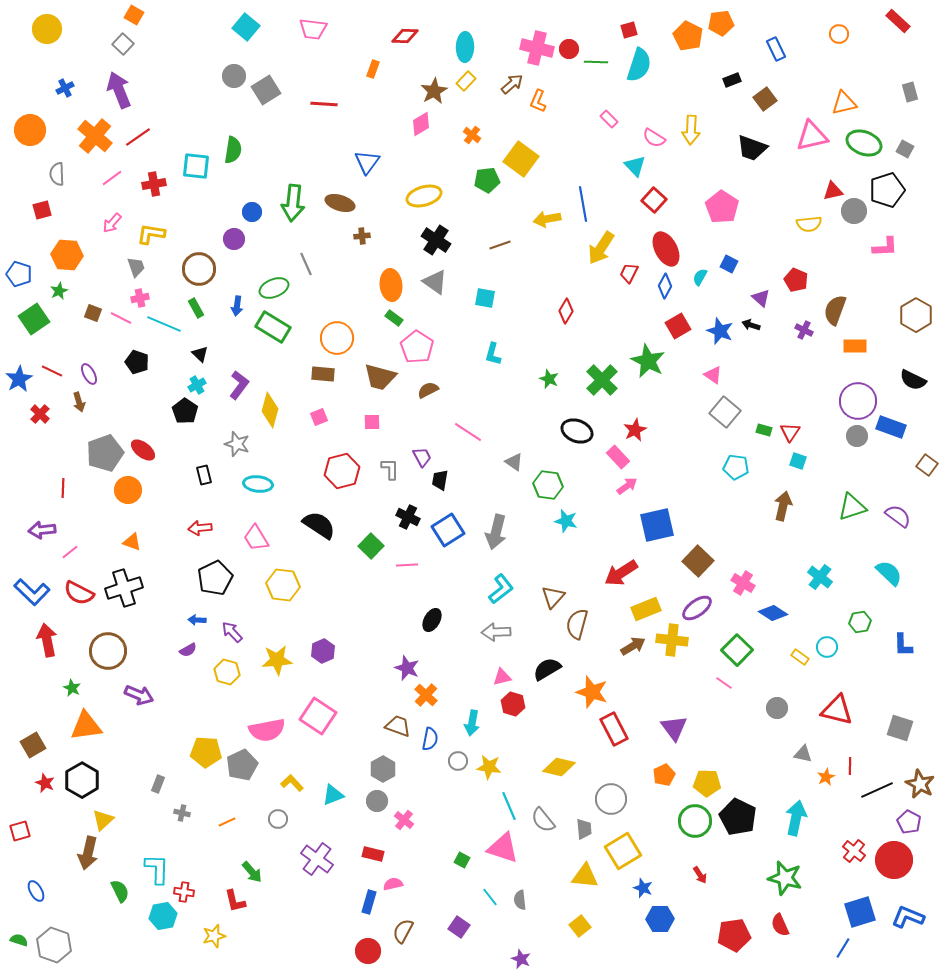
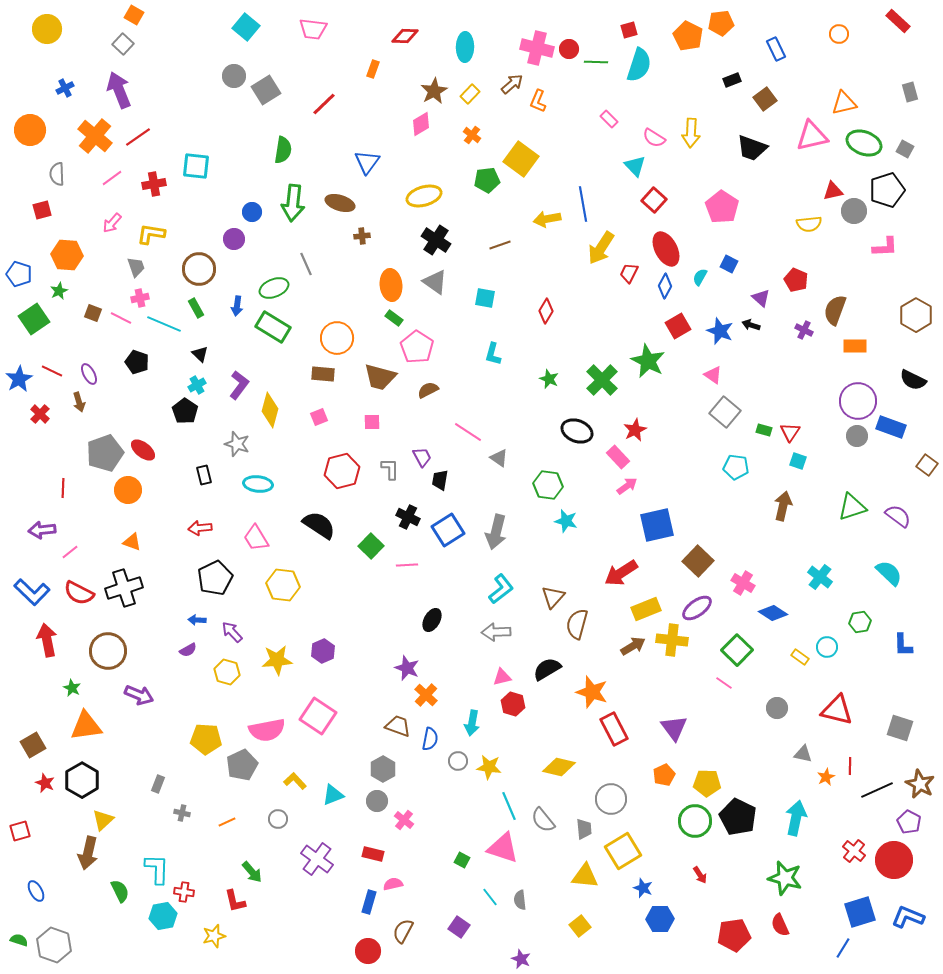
yellow rectangle at (466, 81): moved 4 px right, 13 px down
red line at (324, 104): rotated 48 degrees counterclockwise
yellow arrow at (691, 130): moved 3 px down
green semicircle at (233, 150): moved 50 px right
red diamond at (566, 311): moved 20 px left
gray triangle at (514, 462): moved 15 px left, 4 px up
yellow pentagon at (206, 752): moved 13 px up
yellow L-shape at (292, 783): moved 3 px right, 2 px up
